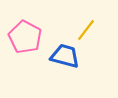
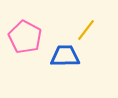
blue trapezoid: rotated 16 degrees counterclockwise
